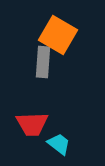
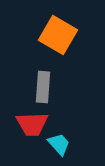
gray rectangle: moved 25 px down
cyan trapezoid: rotated 10 degrees clockwise
